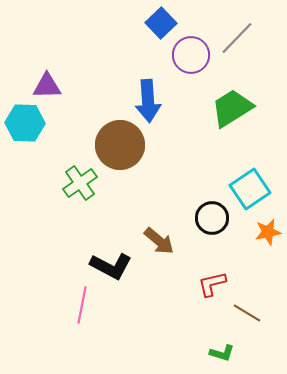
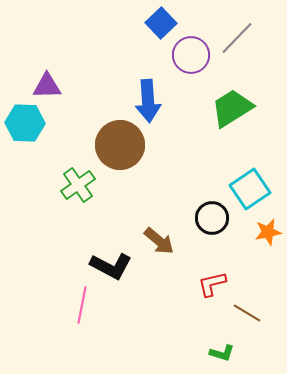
green cross: moved 2 px left, 2 px down
